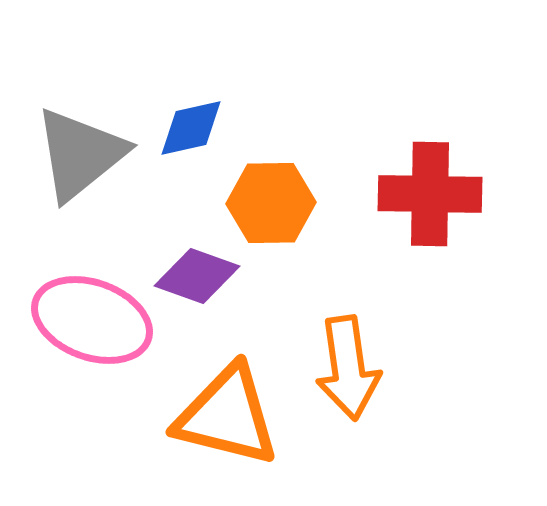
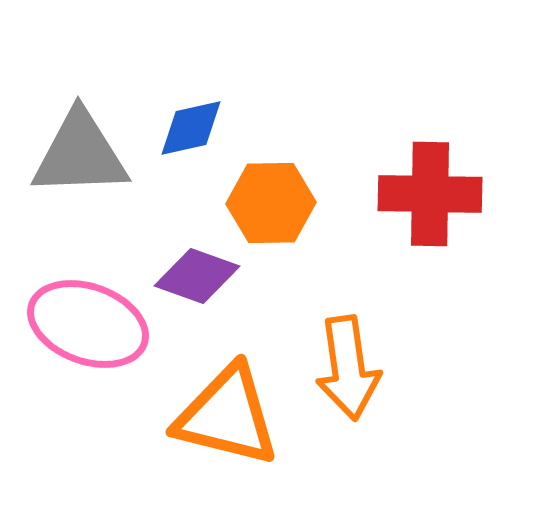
gray triangle: rotated 37 degrees clockwise
pink ellipse: moved 4 px left, 4 px down
